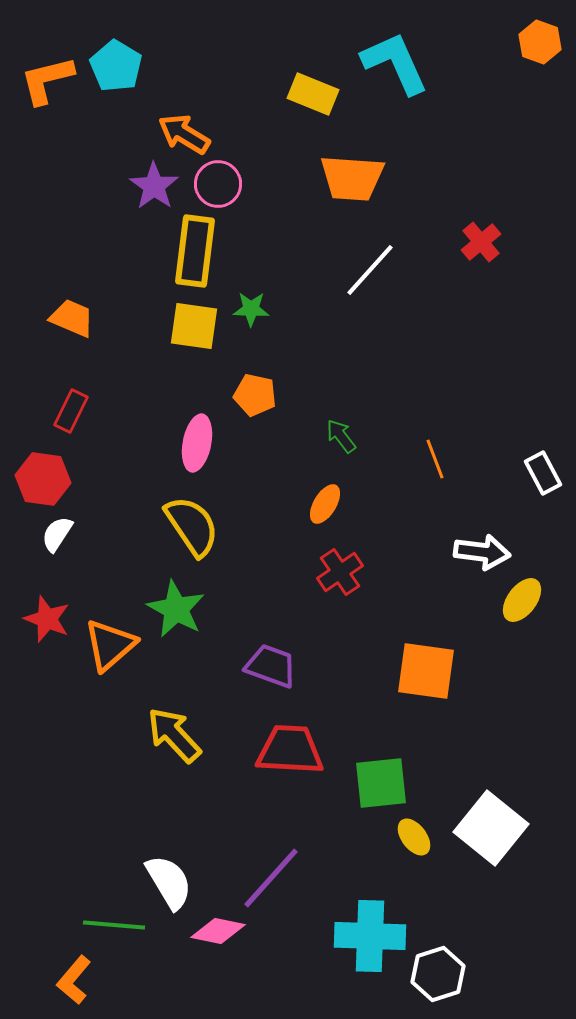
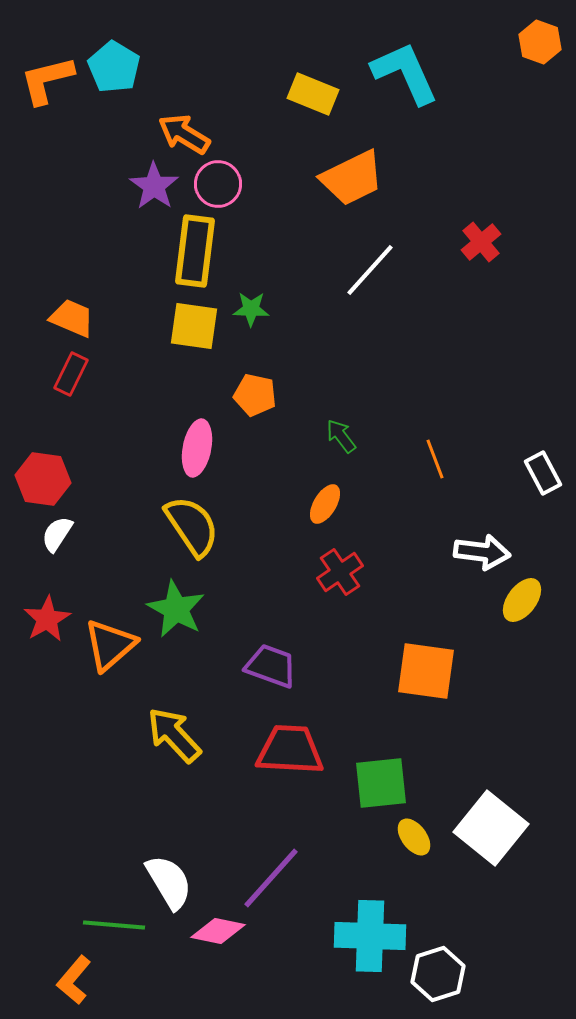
cyan L-shape at (395, 63): moved 10 px right, 10 px down
cyan pentagon at (116, 66): moved 2 px left, 1 px down
orange trapezoid at (352, 178): rotated 30 degrees counterclockwise
red rectangle at (71, 411): moved 37 px up
pink ellipse at (197, 443): moved 5 px down
red star at (47, 619): rotated 21 degrees clockwise
